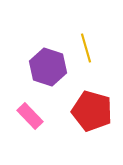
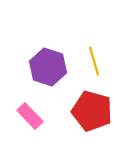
yellow line: moved 8 px right, 13 px down
